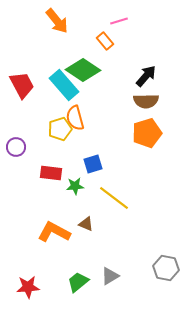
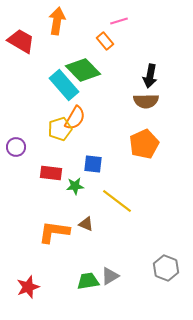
orange arrow: rotated 132 degrees counterclockwise
green diamond: rotated 12 degrees clockwise
black arrow: moved 4 px right; rotated 150 degrees clockwise
red trapezoid: moved 1 px left, 44 px up; rotated 32 degrees counterclockwise
orange semicircle: rotated 135 degrees counterclockwise
orange pentagon: moved 3 px left, 11 px down; rotated 8 degrees counterclockwise
blue square: rotated 24 degrees clockwise
yellow line: moved 3 px right, 3 px down
orange L-shape: rotated 20 degrees counterclockwise
gray hexagon: rotated 10 degrees clockwise
green trapezoid: moved 10 px right, 1 px up; rotated 30 degrees clockwise
red star: rotated 15 degrees counterclockwise
